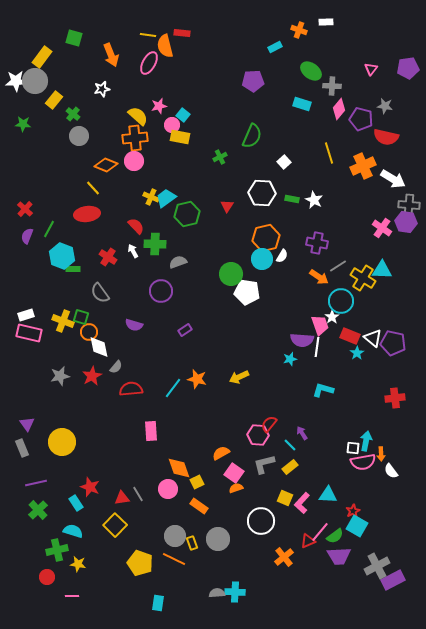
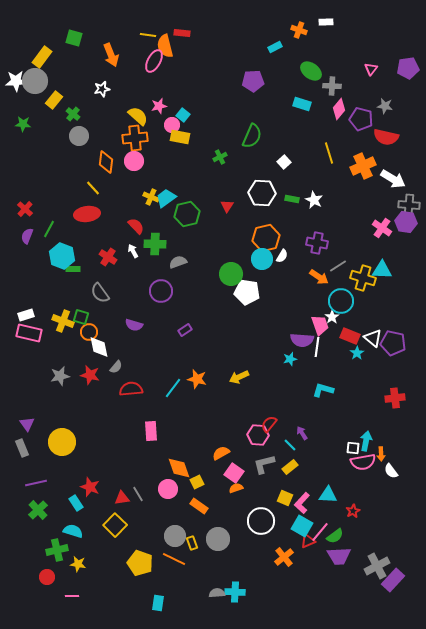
pink ellipse at (149, 63): moved 5 px right, 2 px up
orange diamond at (106, 165): moved 3 px up; rotated 75 degrees clockwise
yellow cross at (363, 278): rotated 15 degrees counterclockwise
red star at (92, 376): moved 2 px left, 1 px up; rotated 30 degrees counterclockwise
cyan square at (357, 526): moved 55 px left
purple rectangle at (393, 580): rotated 20 degrees counterclockwise
